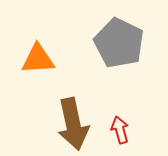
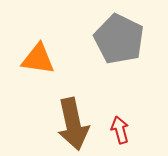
gray pentagon: moved 4 px up
orange triangle: rotated 12 degrees clockwise
